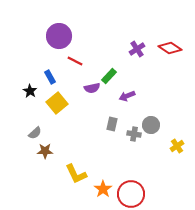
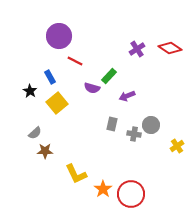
purple semicircle: rotated 28 degrees clockwise
